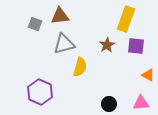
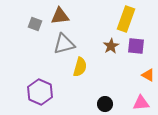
brown star: moved 4 px right, 1 px down
black circle: moved 4 px left
